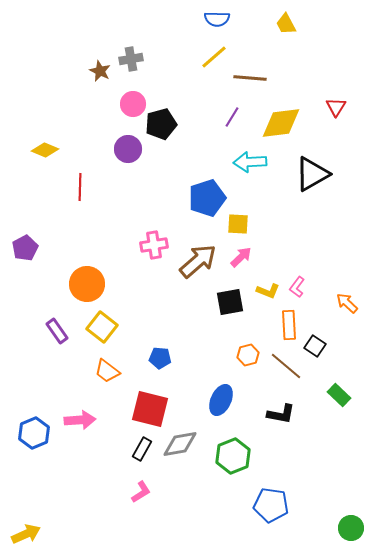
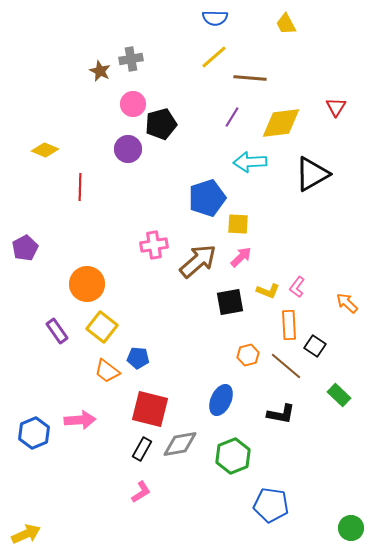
blue semicircle at (217, 19): moved 2 px left, 1 px up
blue pentagon at (160, 358): moved 22 px left
